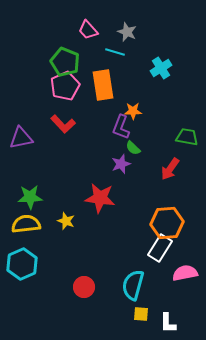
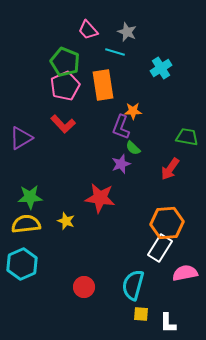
purple triangle: rotated 20 degrees counterclockwise
